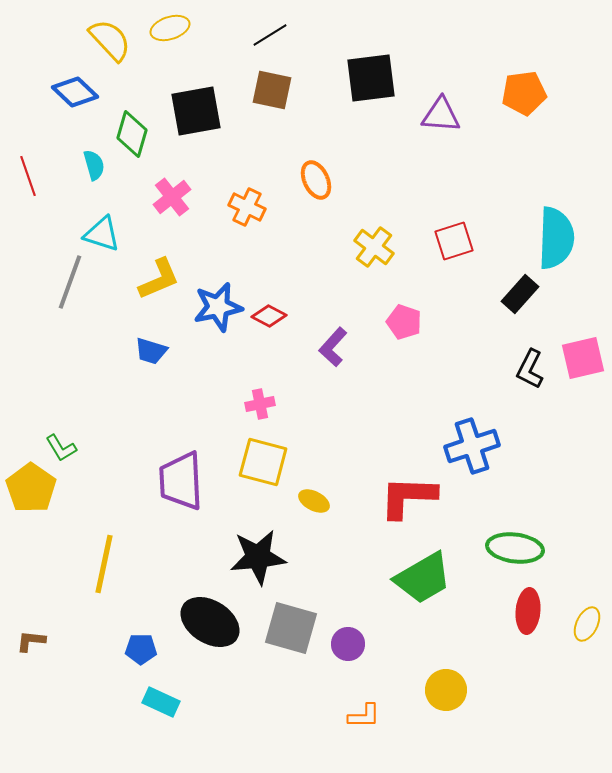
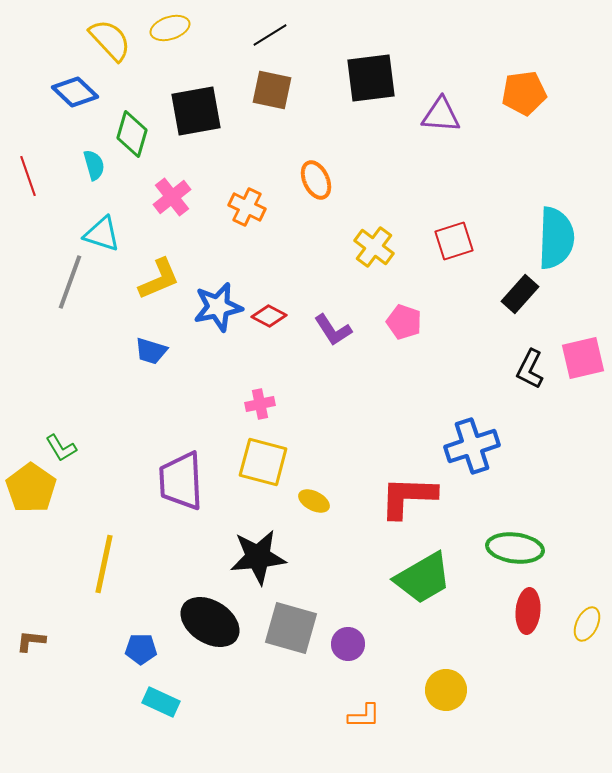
purple L-shape at (333, 347): moved 17 px up; rotated 75 degrees counterclockwise
